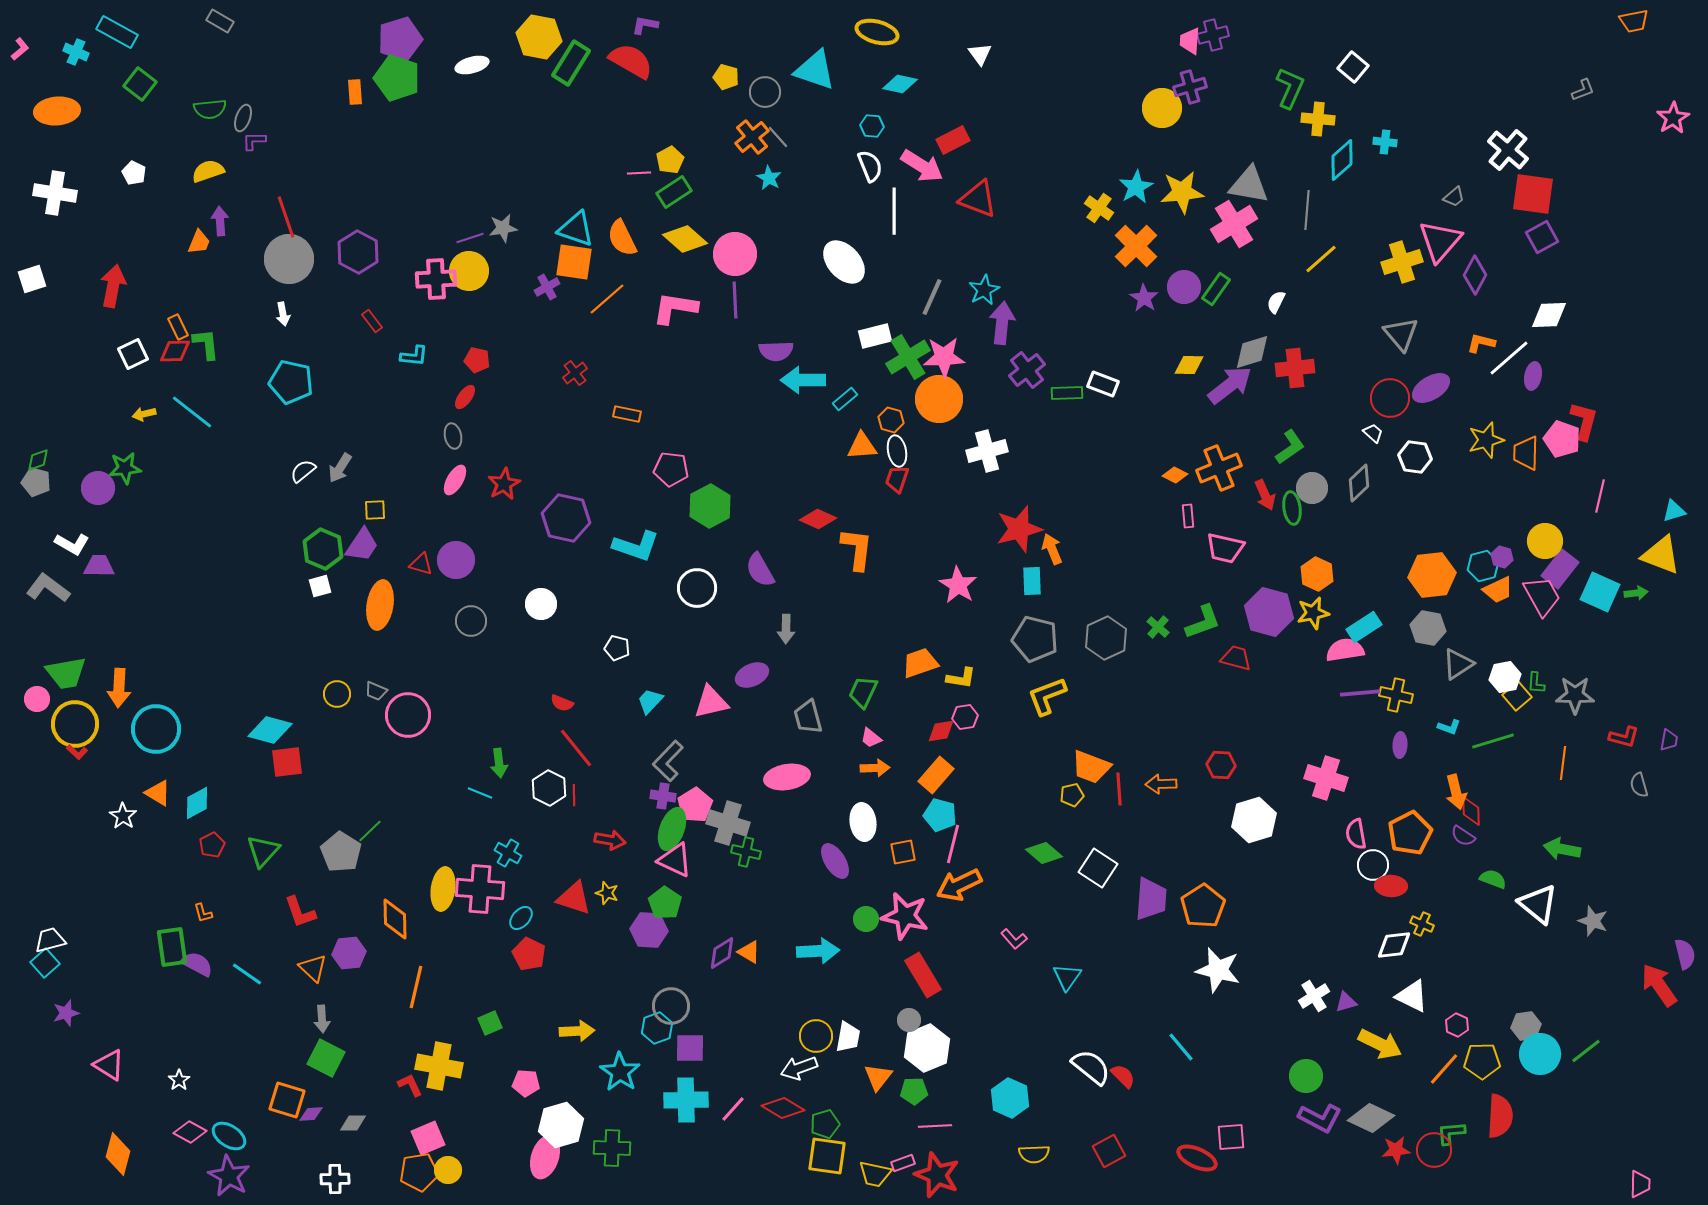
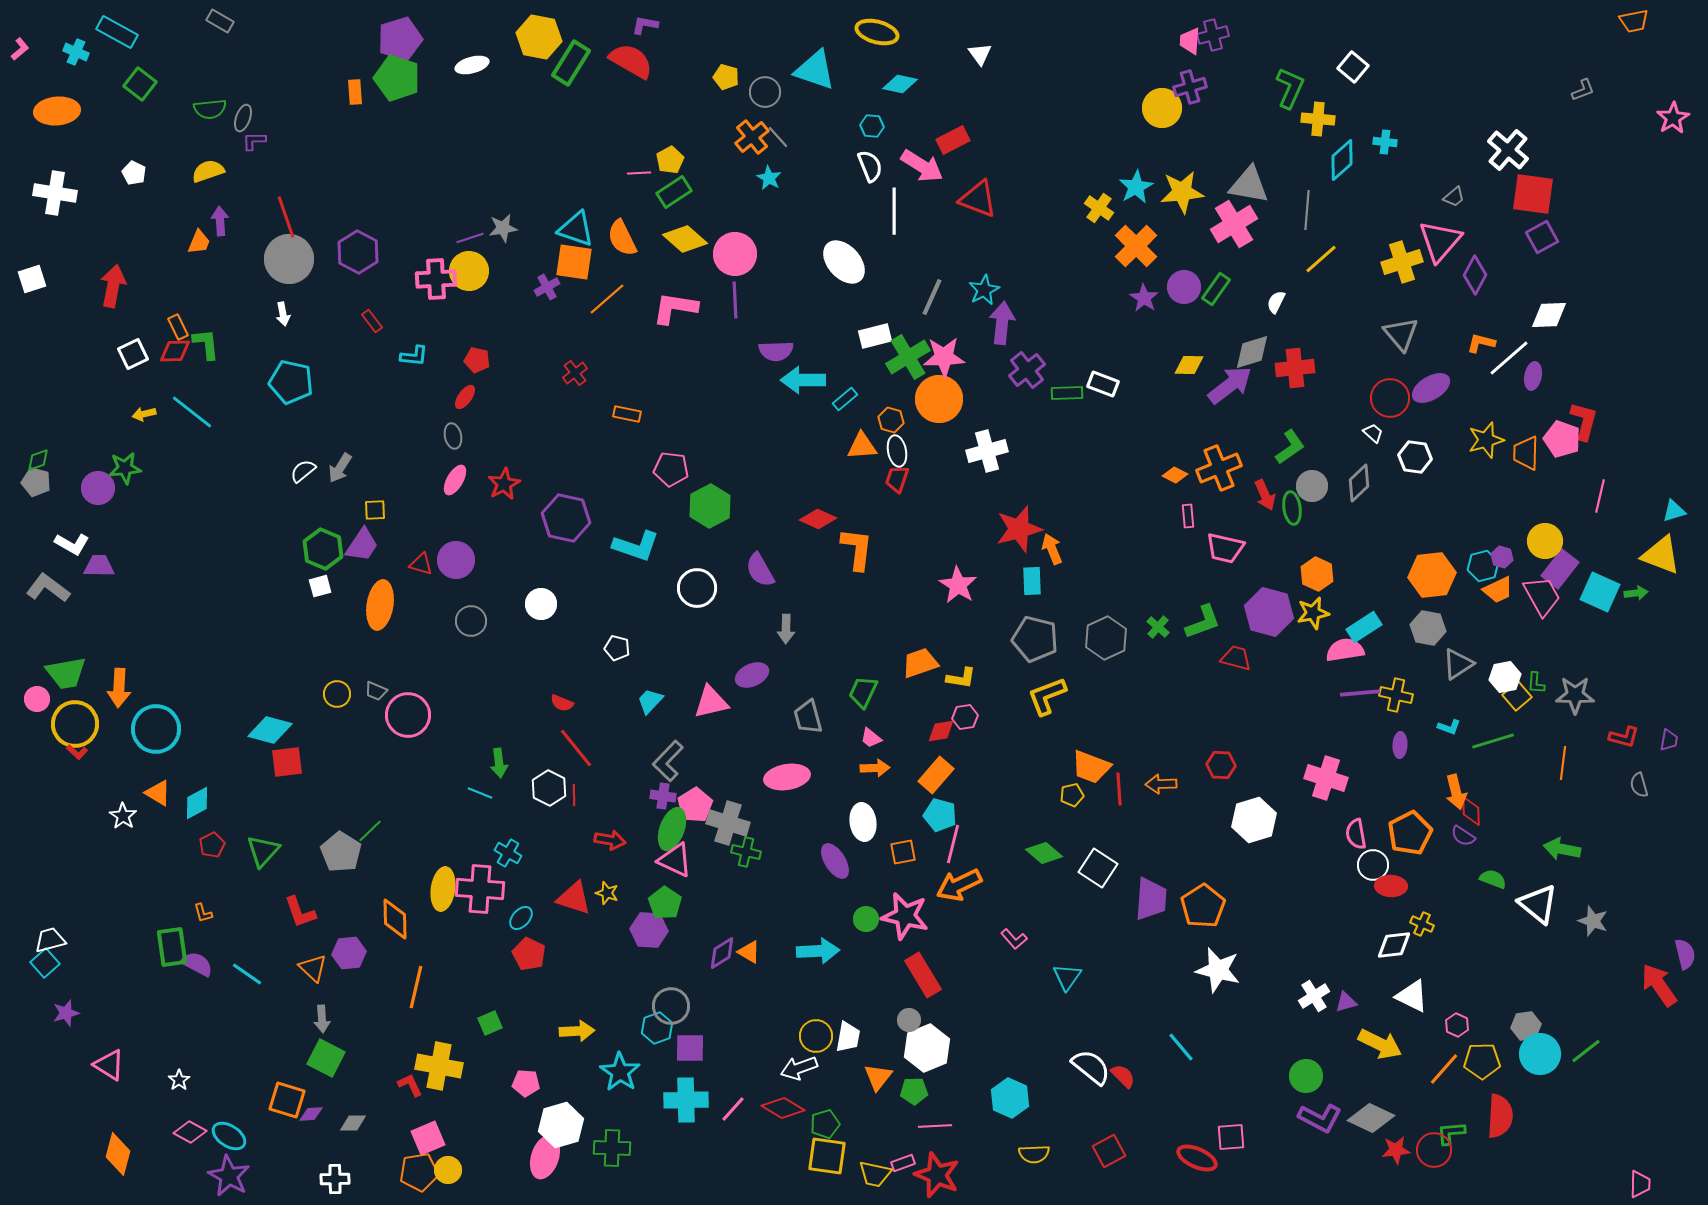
gray circle at (1312, 488): moved 2 px up
